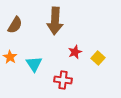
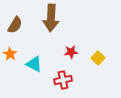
brown arrow: moved 4 px left, 3 px up
red star: moved 4 px left; rotated 16 degrees clockwise
orange star: moved 3 px up
cyan triangle: rotated 30 degrees counterclockwise
red cross: rotated 18 degrees counterclockwise
